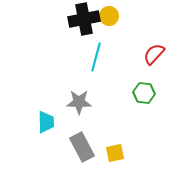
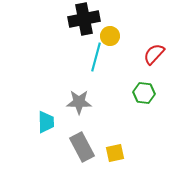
yellow circle: moved 1 px right, 20 px down
